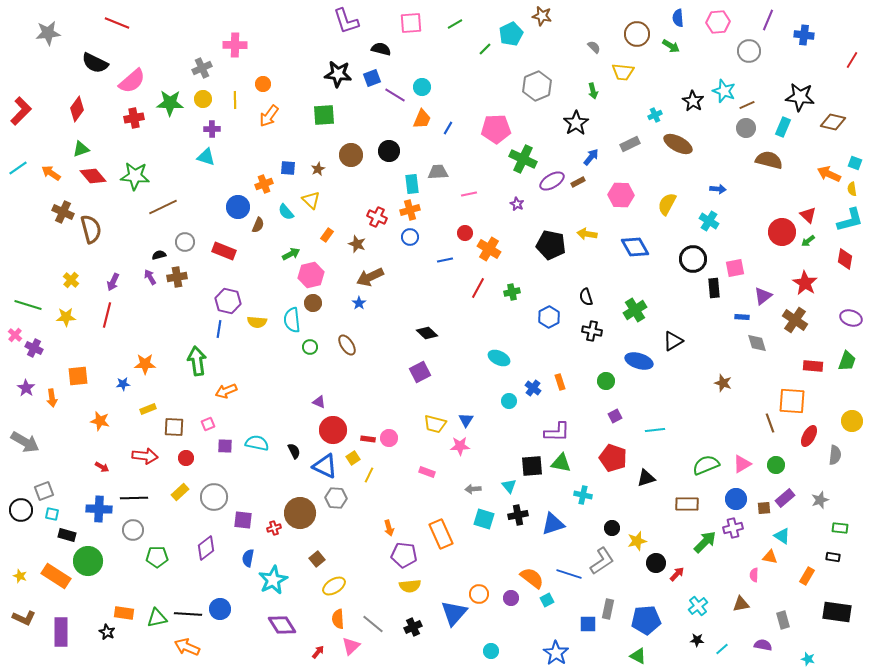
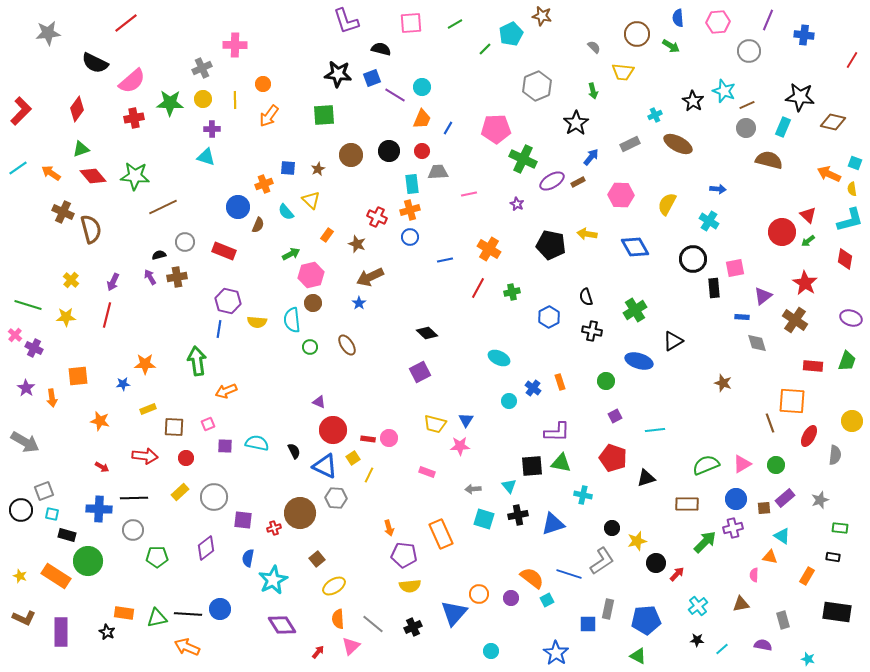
red line at (117, 23): moved 9 px right; rotated 60 degrees counterclockwise
red circle at (465, 233): moved 43 px left, 82 px up
